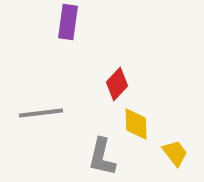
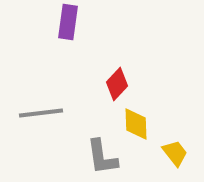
gray L-shape: rotated 21 degrees counterclockwise
